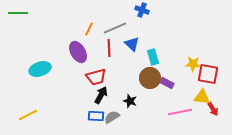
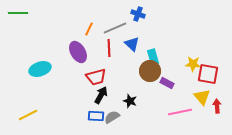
blue cross: moved 4 px left, 4 px down
brown circle: moved 7 px up
yellow triangle: rotated 42 degrees clockwise
red arrow: moved 4 px right, 3 px up; rotated 152 degrees counterclockwise
